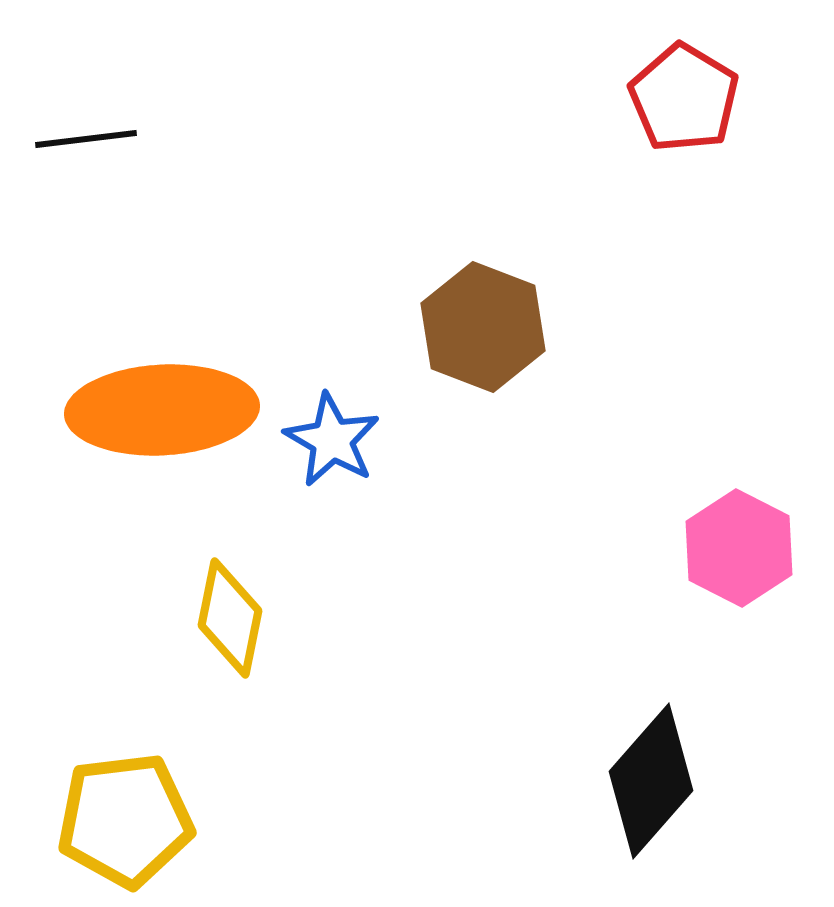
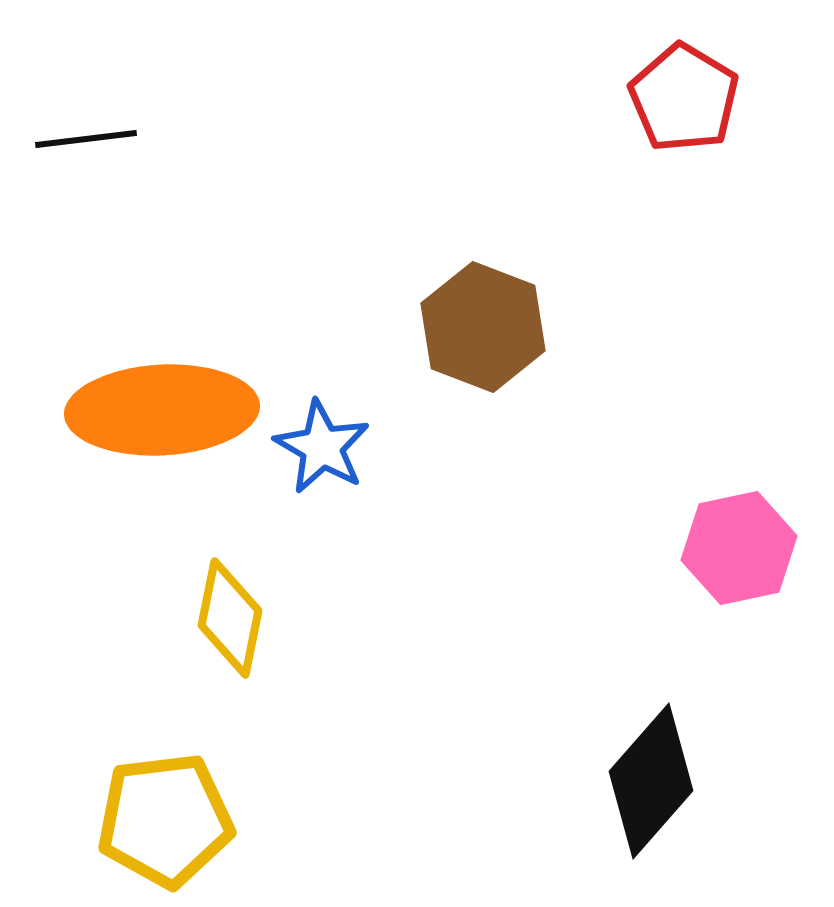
blue star: moved 10 px left, 7 px down
pink hexagon: rotated 21 degrees clockwise
yellow pentagon: moved 40 px right
